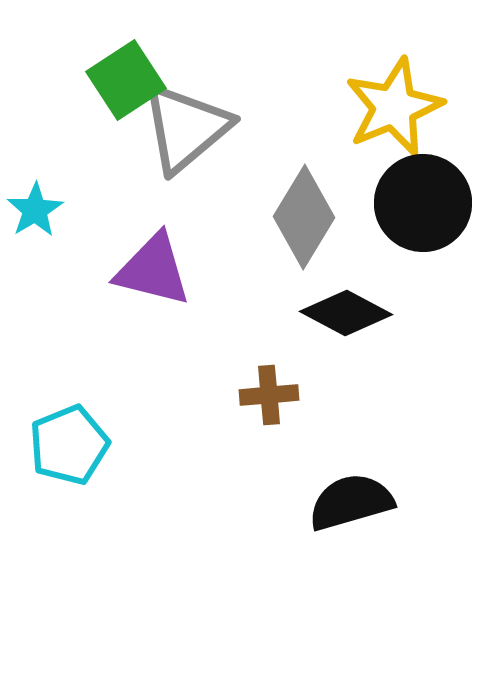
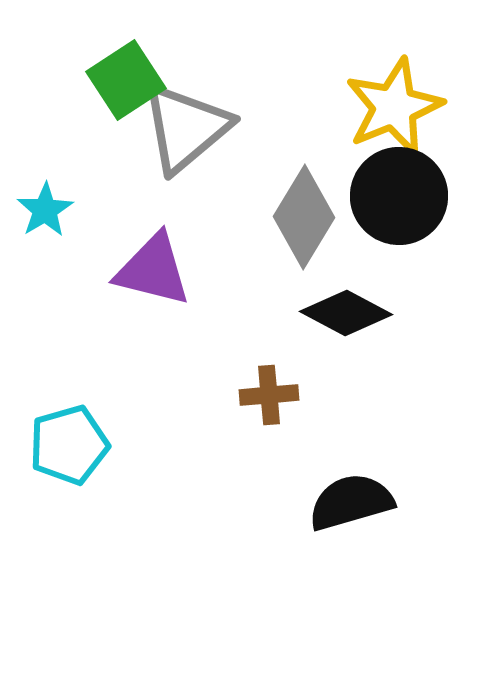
black circle: moved 24 px left, 7 px up
cyan star: moved 10 px right
cyan pentagon: rotated 6 degrees clockwise
